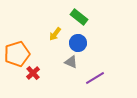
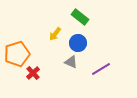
green rectangle: moved 1 px right
purple line: moved 6 px right, 9 px up
